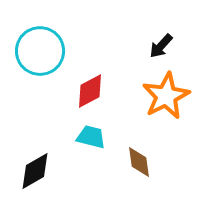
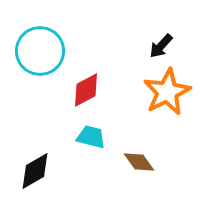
red diamond: moved 4 px left, 1 px up
orange star: moved 1 px right, 4 px up
brown diamond: rotated 28 degrees counterclockwise
